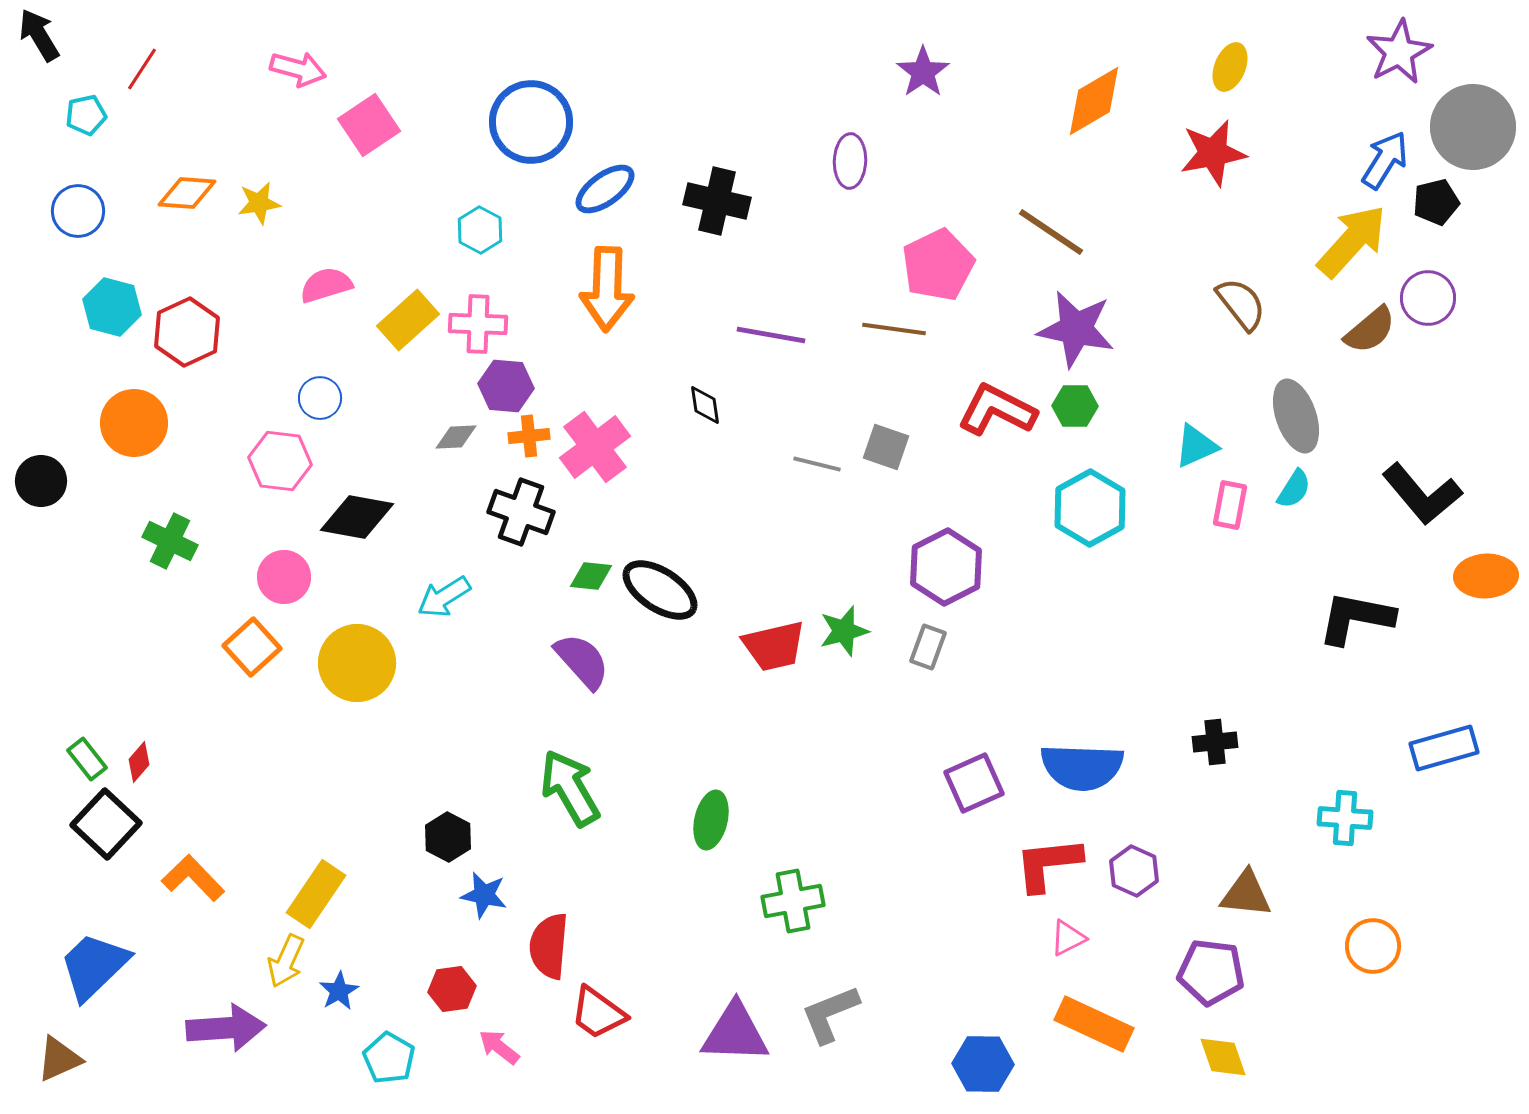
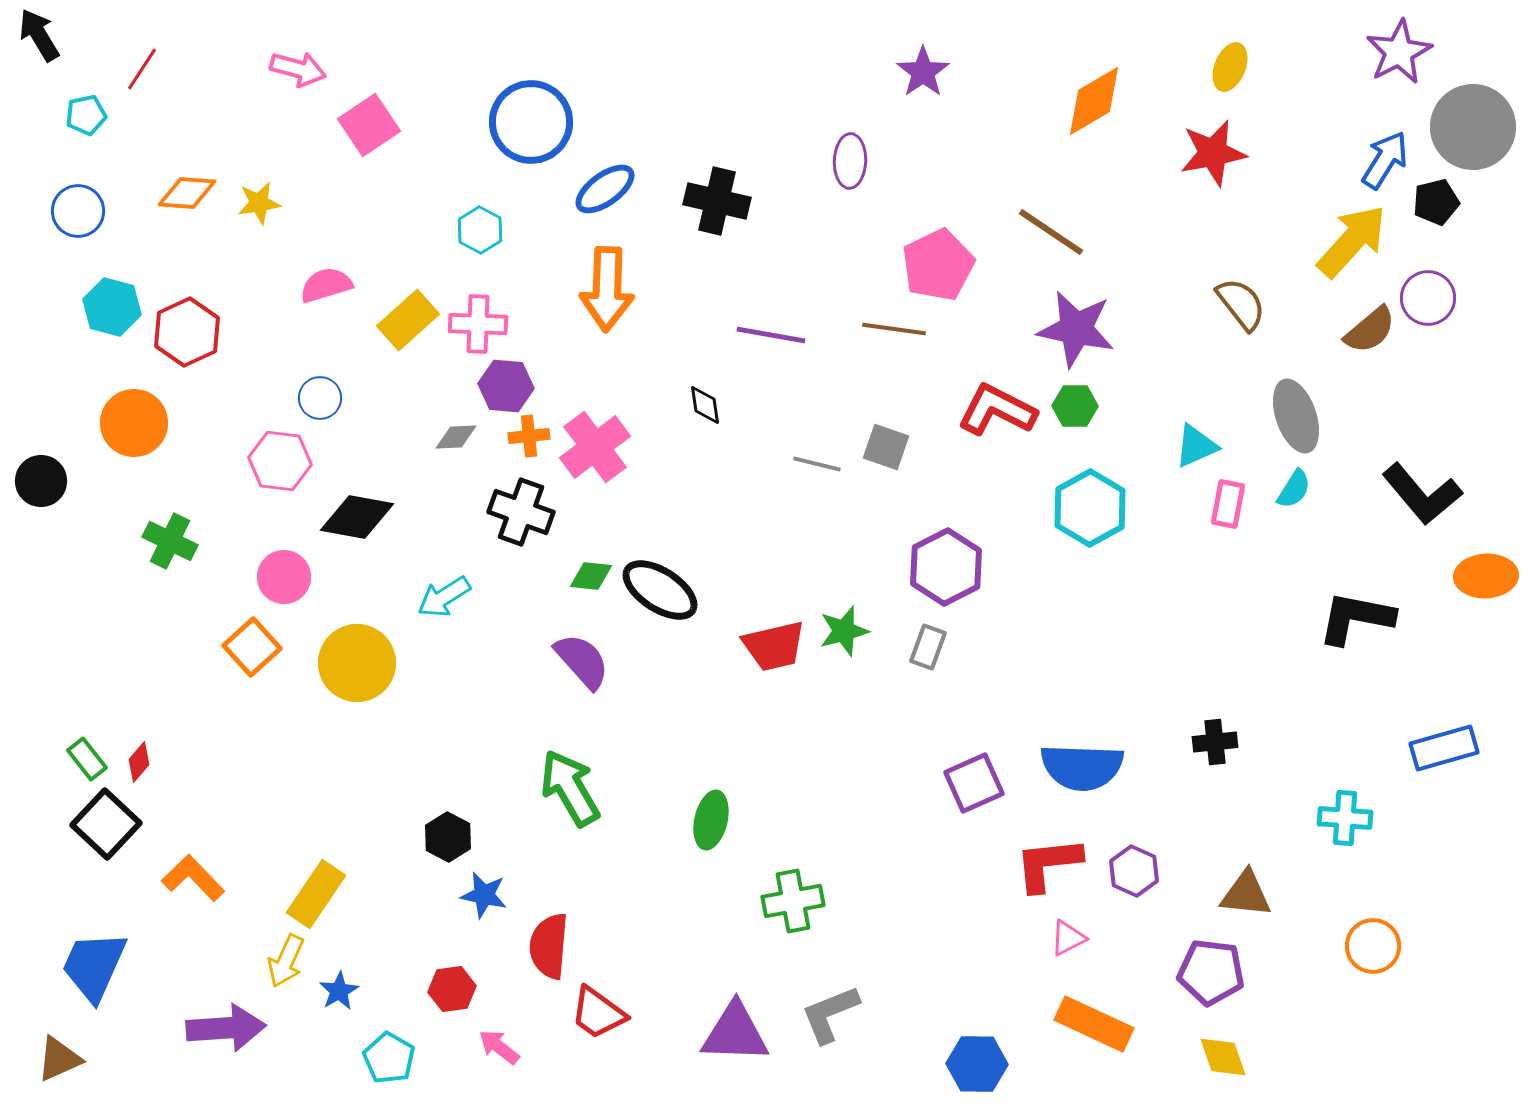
pink rectangle at (1230, 505): moved 2 px left, 1 px up
blue trapezoid at (94, 966): rotated 22 degrees counterclockwise
blue hexagon at (983, 1064): moved 6 px left
